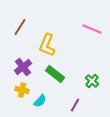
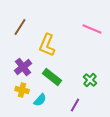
green rectangle: moved 3 px left, 3 px down
green cross: moved 2 px left, 1 px up
cyan semicircle: moved 1 px up
